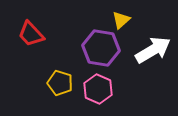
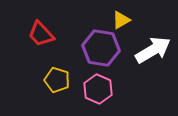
yellow triangle: rotated 12 degrees clockwise
red trapezoid: moved 10 px right
yellow pentagon: moved 3 px left, 3 px up
